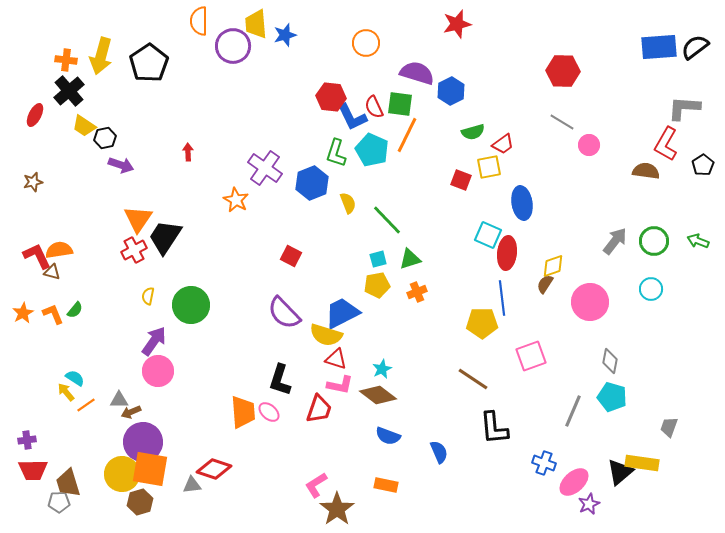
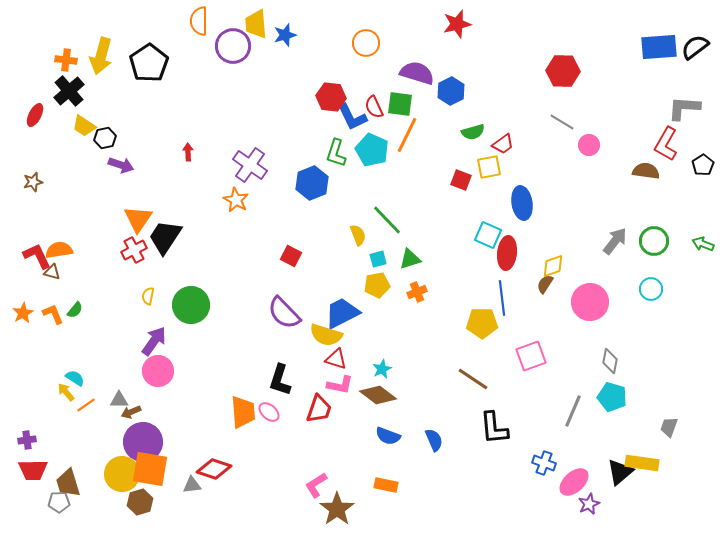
purple cross at (265, 168): moved 15 px left, 3 px up
yellow semicircle at (348, 203): moved 10 px right, 32 px down
green arrow at (698, 241): moved 5 px right, 3 px down
blue semicircle at (439, 452): moved 5 px left, 12 px up
